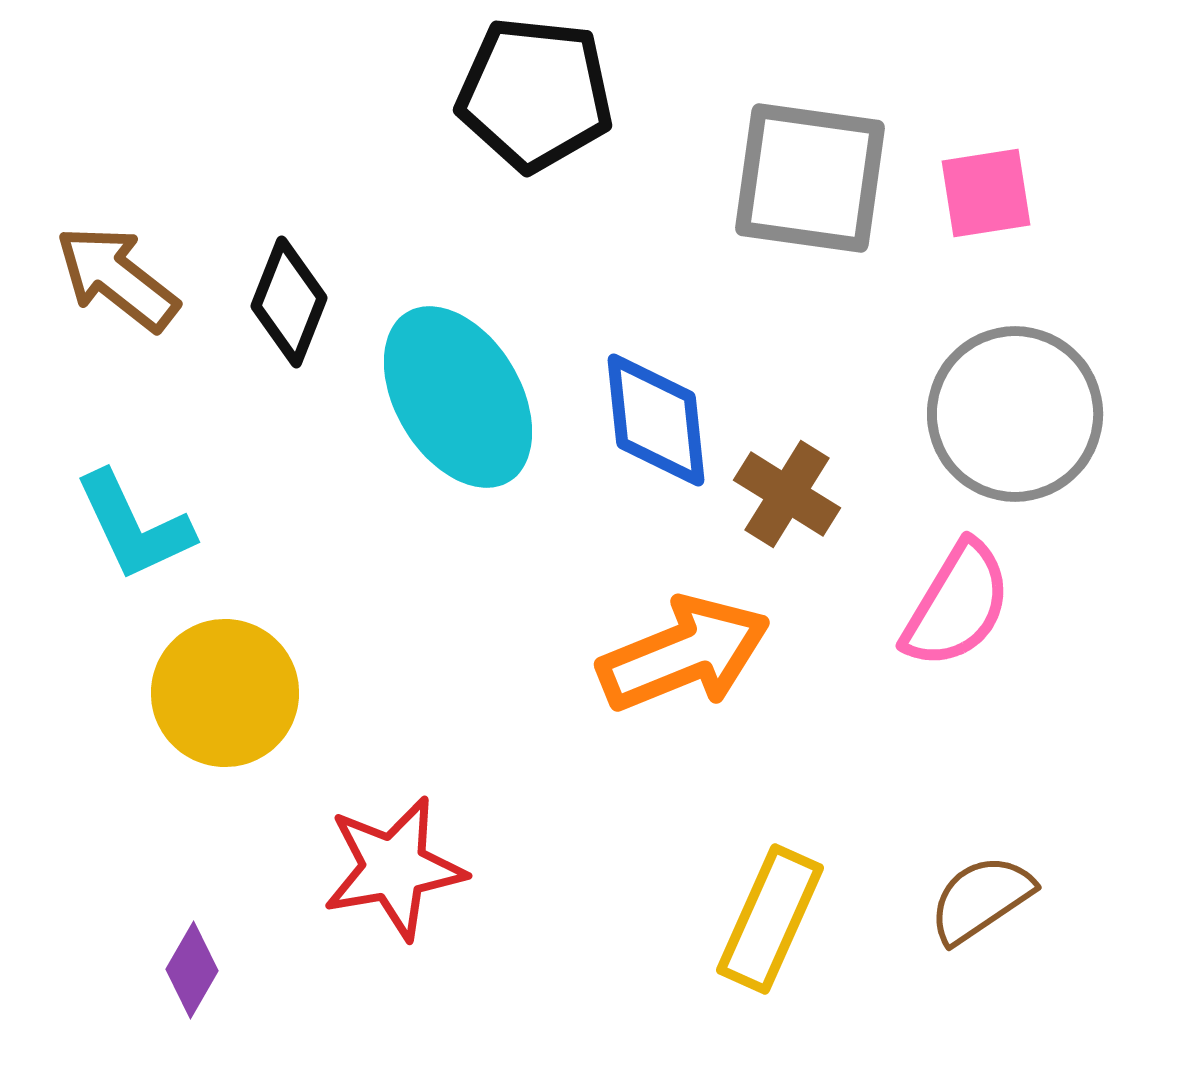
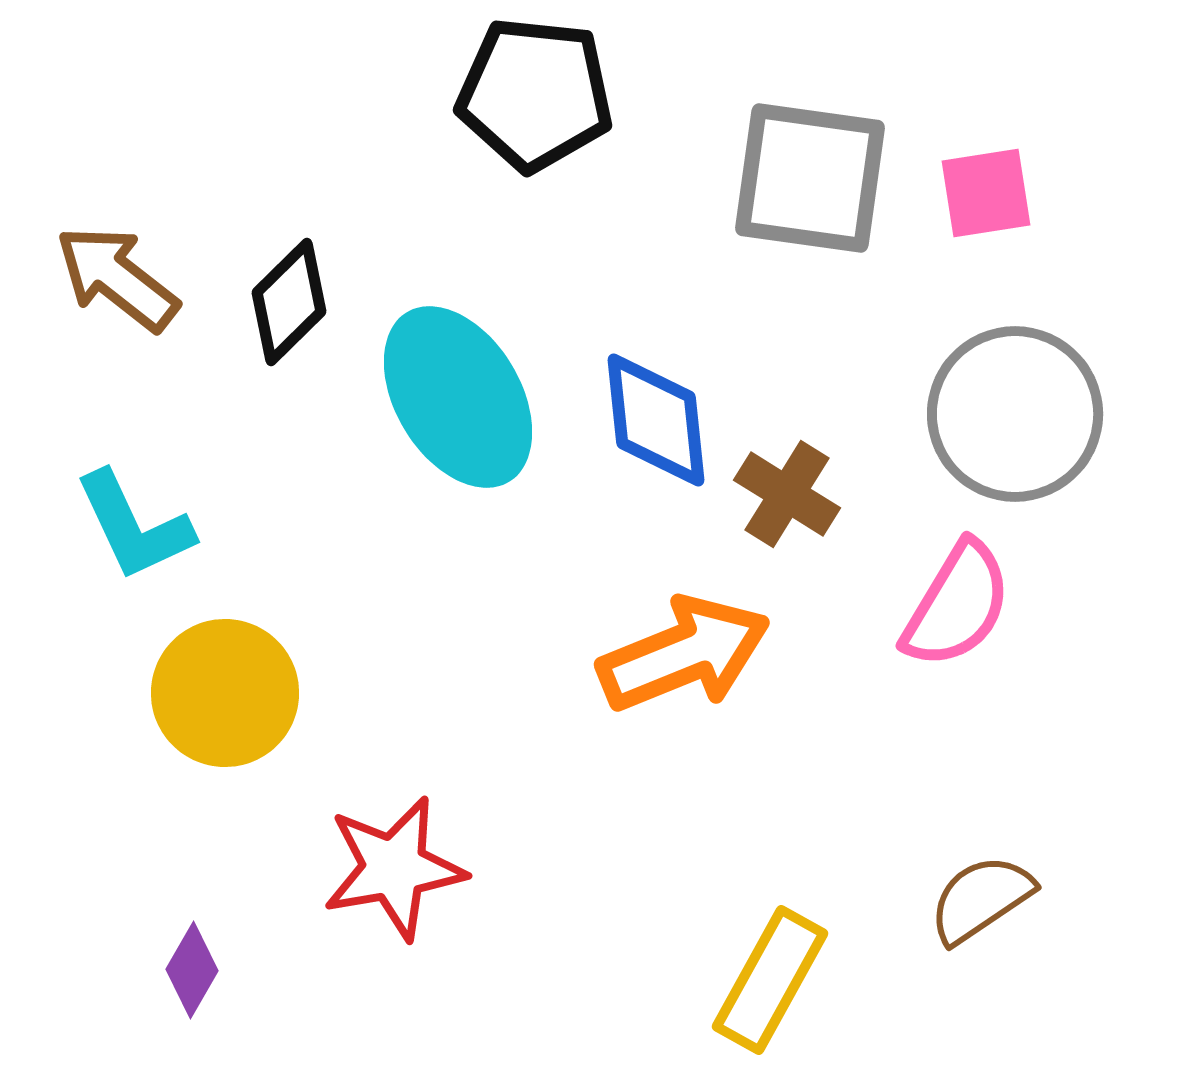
black diamond: rotated 24 degrees clockwise
yellow rectangle: moved 61 px down; rotated 5 degrees clockwise
